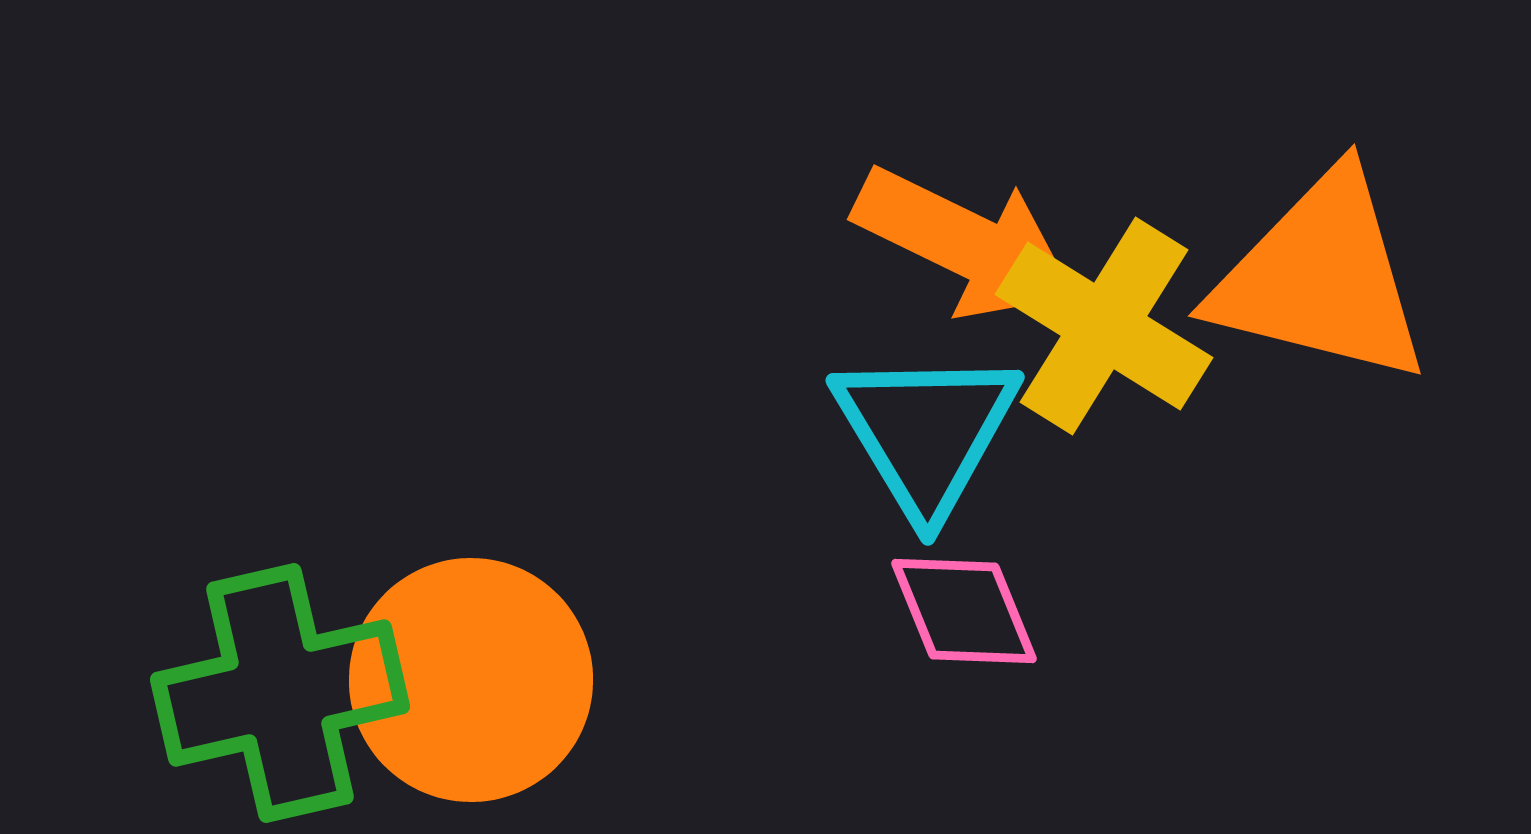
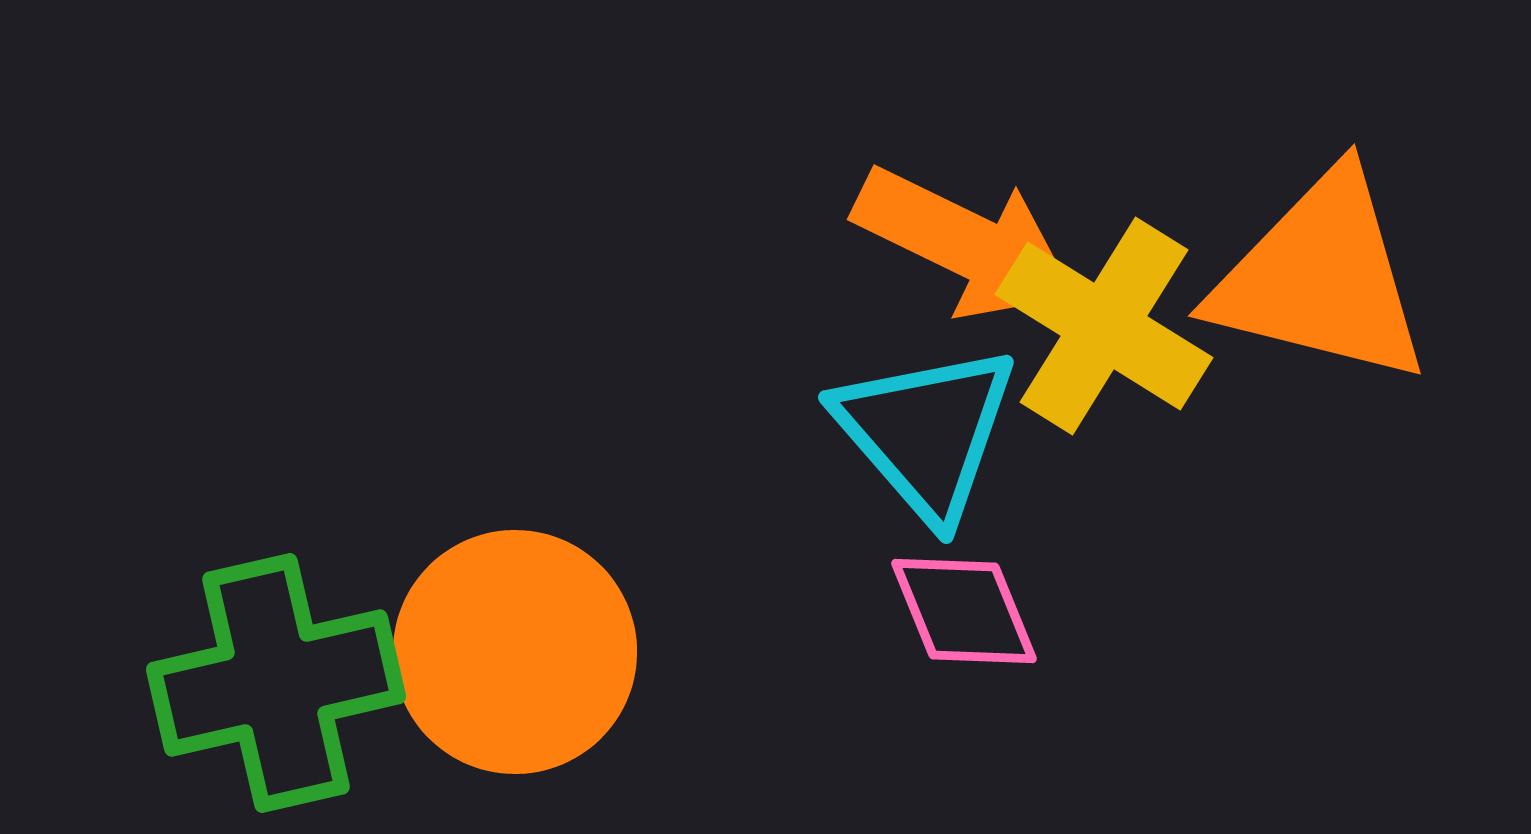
cyan triangle: rotated 10 degrees counterclockwise
orange circle: moved 44 px right, 28 px up
green cross: moved 4 px left, 10 px up
